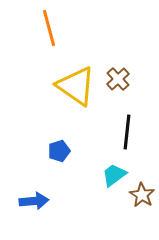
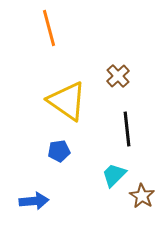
brown cross: moved 3 px up
yellow triangle: moved 9 px left, 15 px down
black line: moved 3 px up; rotated 12 degrees counterclockwise
blue pentagon: rotated 10 degrees clockwise
cyan trapezoid: rotated 8 degrees counterclockwise
brown star: moved 1 px down
